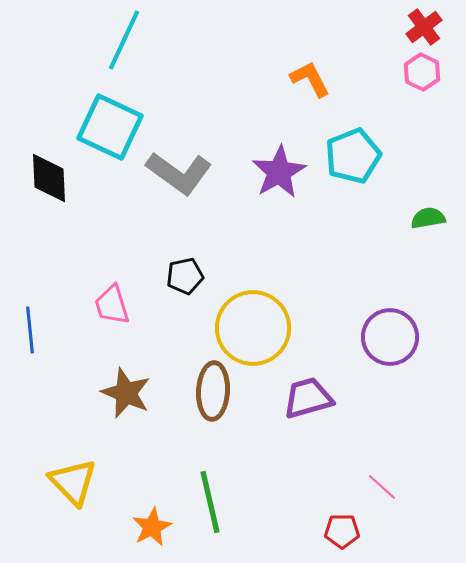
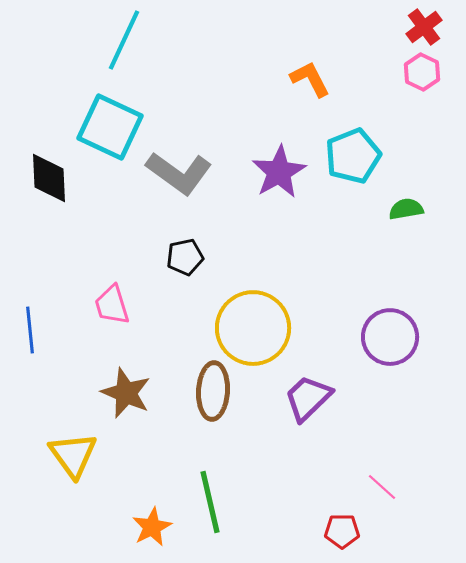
green semicircle: moved 22 px left, 9 px up
black pentagon: moved 19 px up
purple trapezoid: rotated 28 degrees counterclockwise
yellow triangle: moved 27 px up; rotated 8 degrees clockwise
